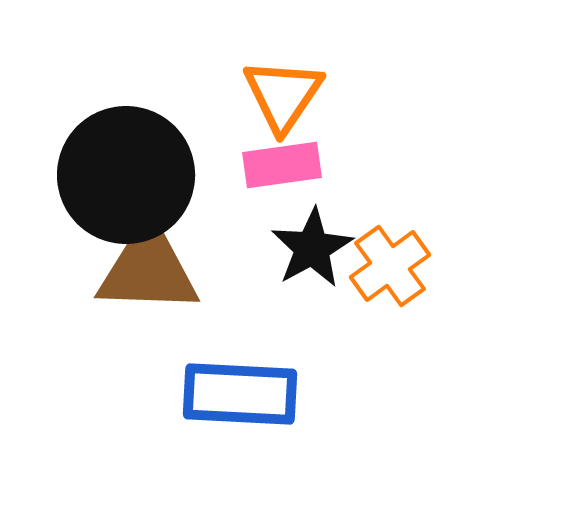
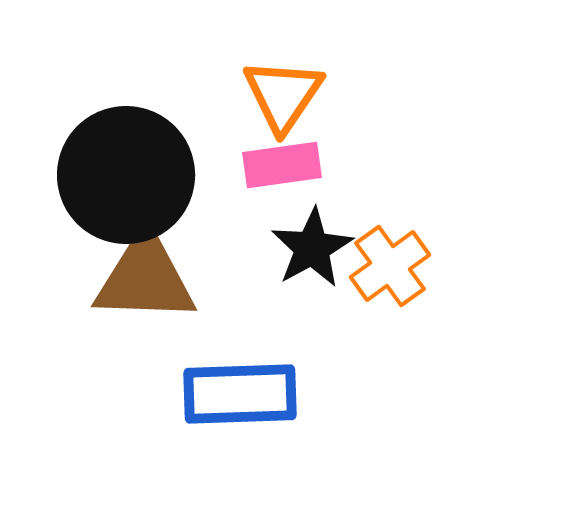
brown triangle: moved 3 px left, 9 px down
blue rectangle: rotated 5 degrees counterclockwise
